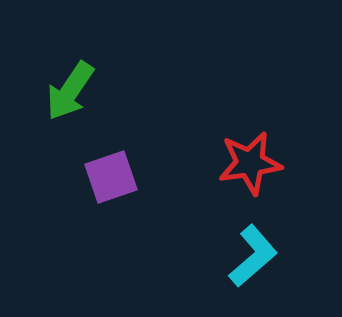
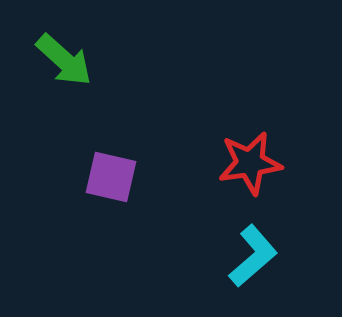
green arrow: moved 6 px left, 31 px up; rotated 82 degrees counterclockwise
purple square: rotated 32 degrees clockwise
